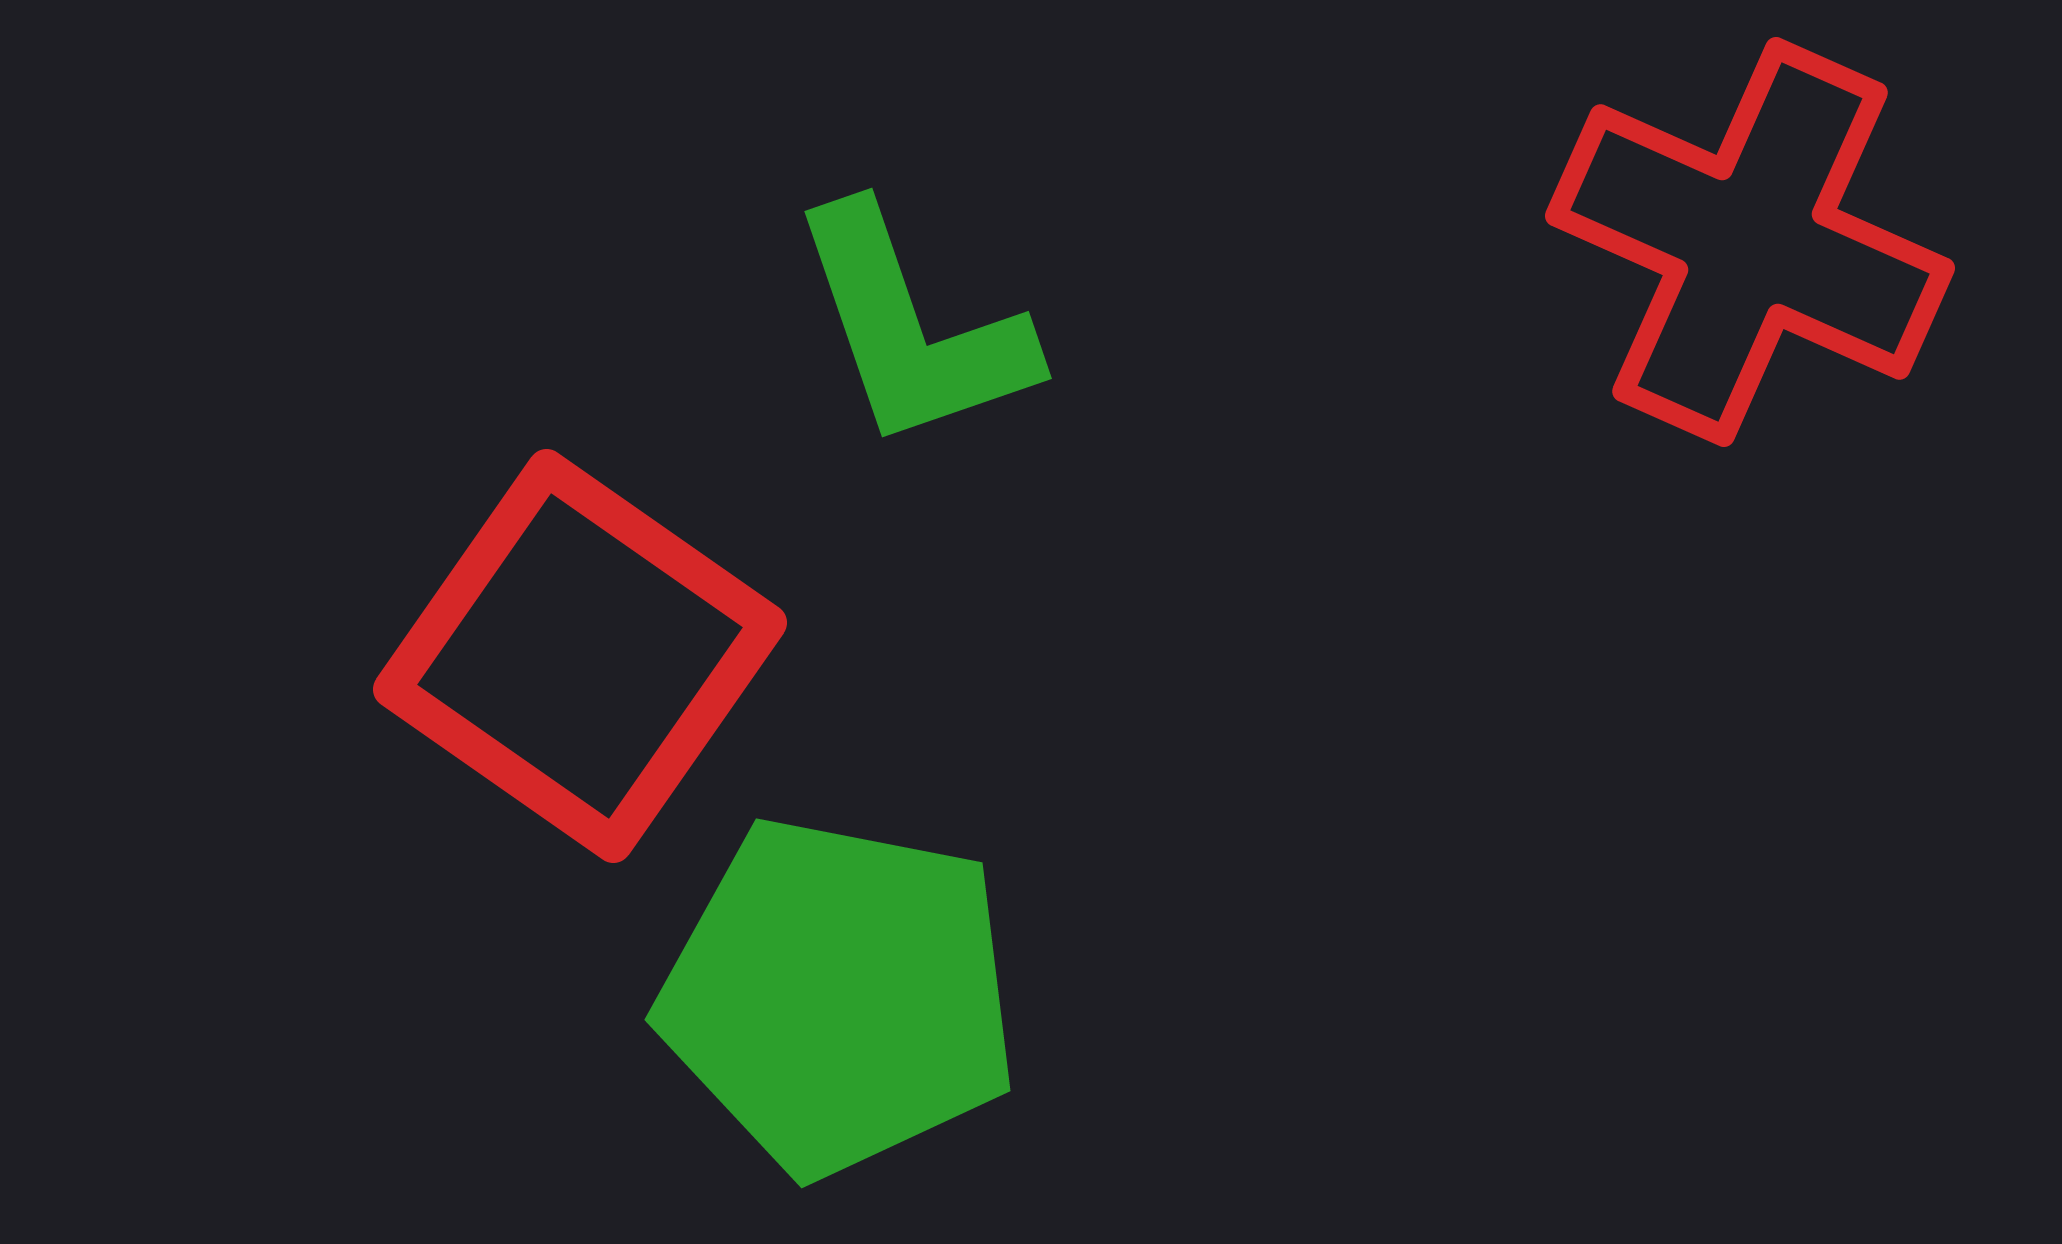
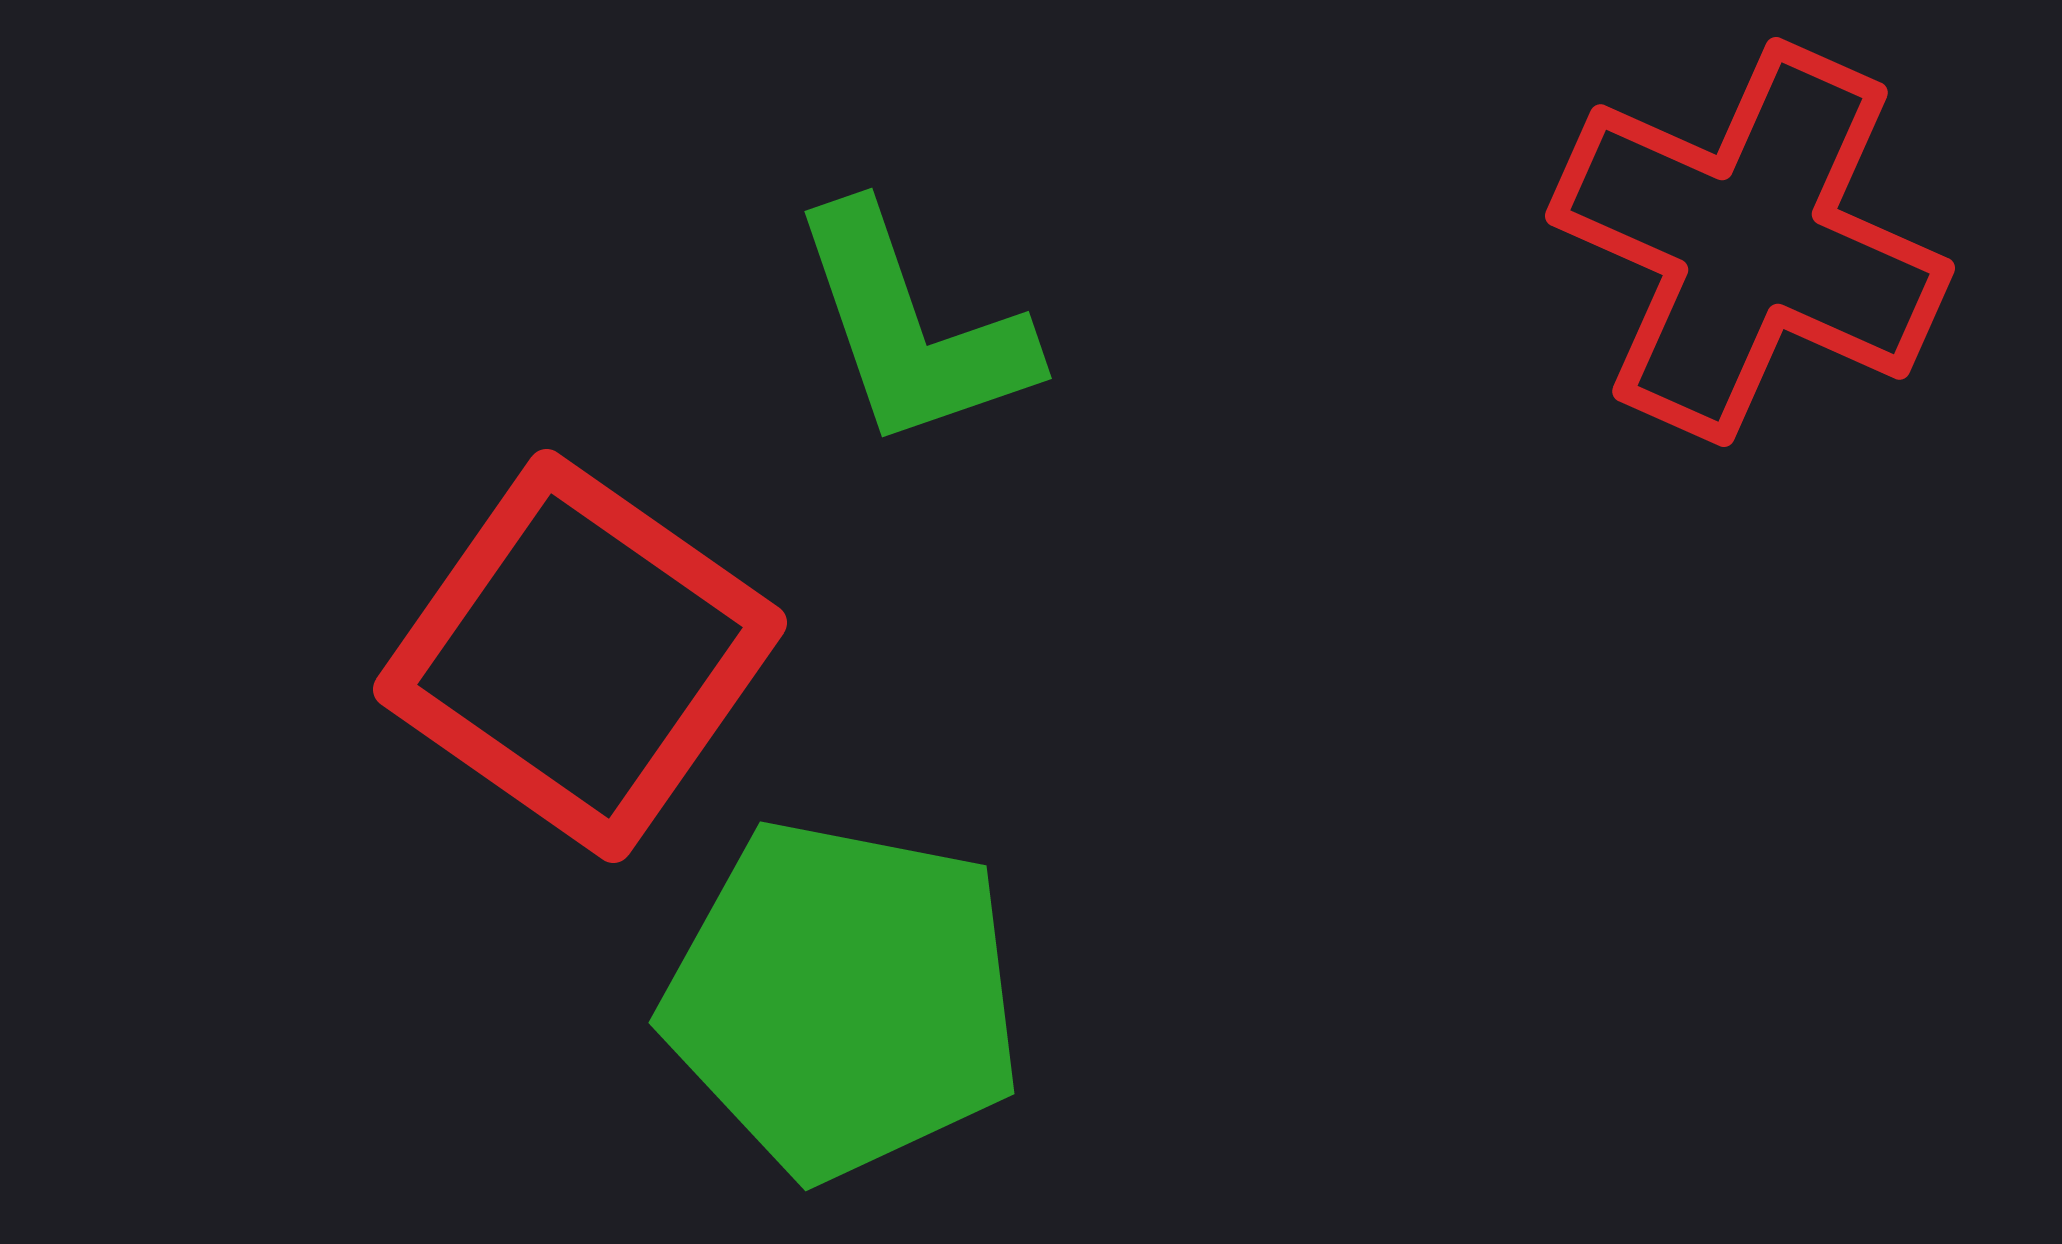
green pentagon: moved 4 px right, 3 px down
